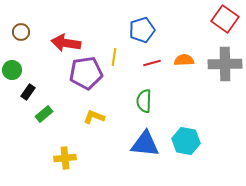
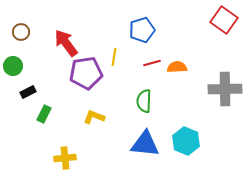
red square: moved 1 px left, 1 px down
red arrow: rotated 44 degrees clockwise
orange semicircle: moved 7 px left, 7 px down
gray cross: moved 25 px down
green circle: moved 1 px right, 4 px up
black rectangle: rotated 28 degrees clockwise
green rectangle: rotated 24 degrees counterclockwise
cyan hexagon: rotated 12 degrees clockwise
